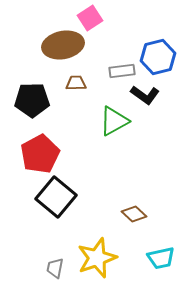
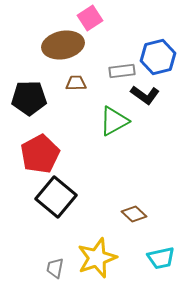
black pentagon: moved 3 px left, 2 px up
